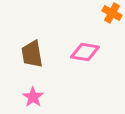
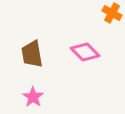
pink diamond: rotated 36 degrees clockwise
